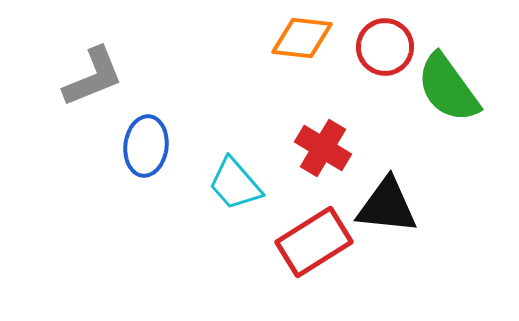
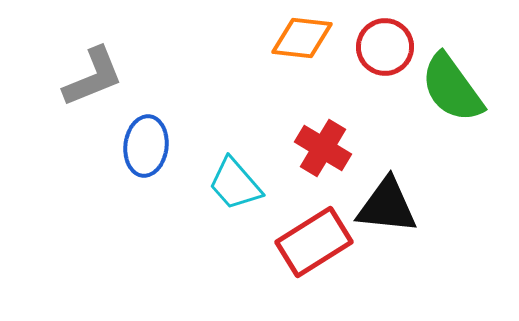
green semicircle: moved 4 px right
